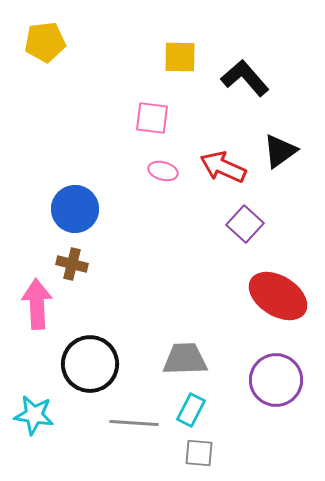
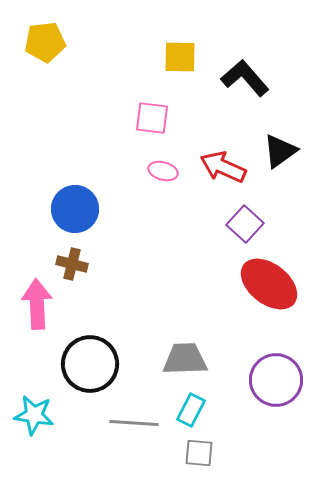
red ellipse: moved 9 px left, 12 px up; rotated 6 degrees clockwise
